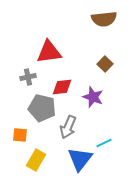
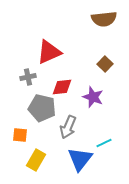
red triangle: rotated 16 degrees counterclockwise
